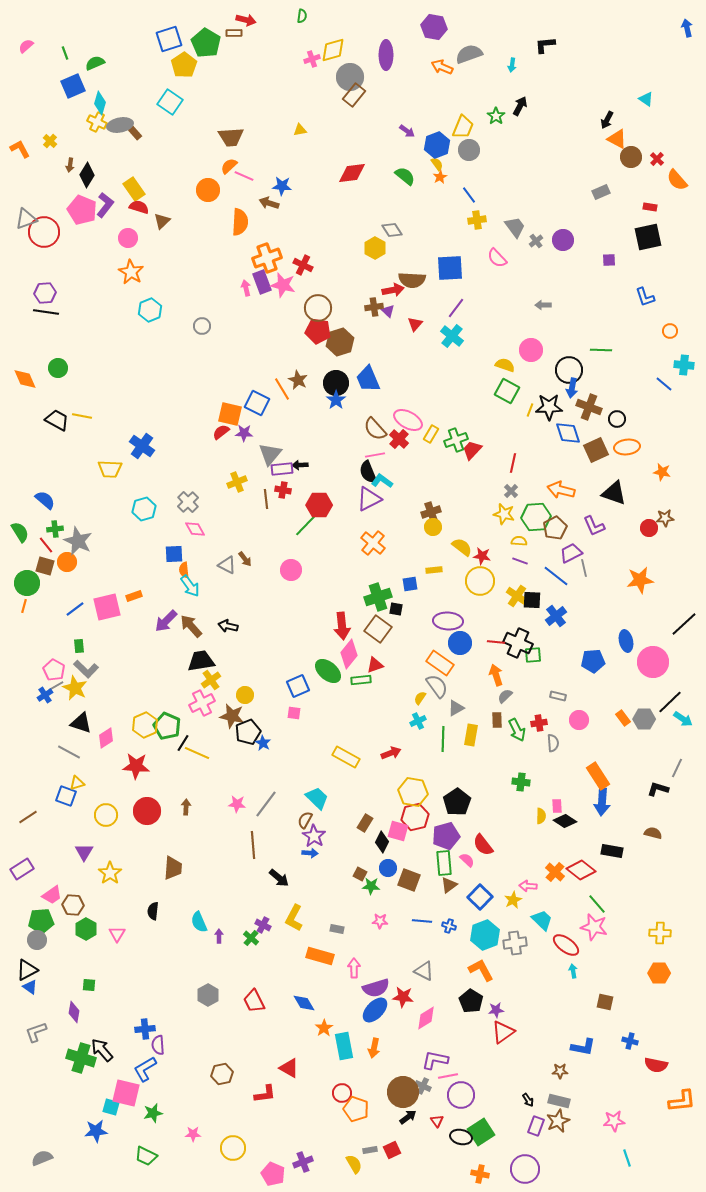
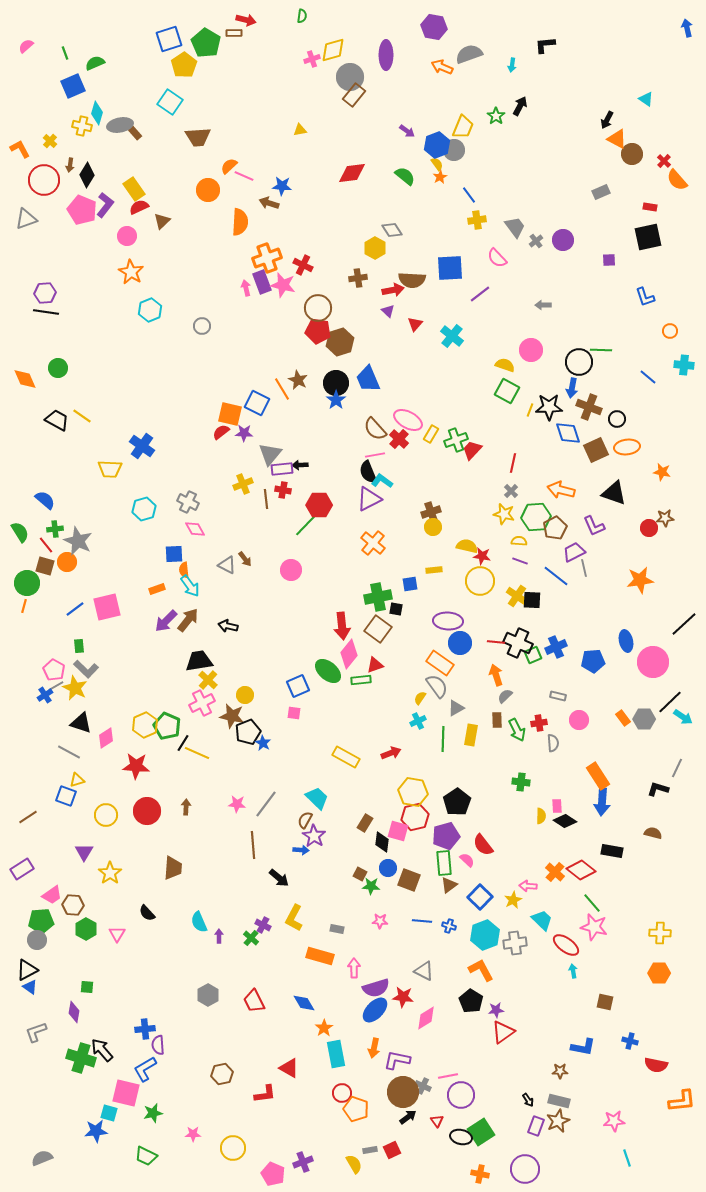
cyan diamond at (100, 103): moved 3 px left, 10 px down
yellow cross at (97, 122): moved 15 px left, 4 px down; rotated 12 degrees counterclockwise
brown trapezoid at (231, 137): moved 33 px left
gray circle at (469, 150): moved 15 px left
brown circle at (631, 157): moved 1 px right, 3 px up
red cross at (657, 159): moved 7 px right, 2 px down
red semicircle at (139, 207): rotated 42 degrees counterclockwise
red circle at (44, 232): moved 52 px up
pink circle at (128, 238): moved 1 px left, 2 px up
brown cross at (374, 307): moved 16 px left, 29 px up
purple line at (456, 308): moved 24 px right, 14 px up; rotated 15 degrees clockwise
black circle at (569, 370): moved 10 px right, 8 px up
blue line at (664, 384): moved 16 px left, 7 px up
yellow line at (82, 416): rotated 24 degrees clockwise
yellow cross at (237, 482): moved 6 px right, 2 px down
gray cross at (188, 502): rotated 20 degrees counterclockwise
yellow semicircle at (462, 547): moved 5 px right, 1 px up; rotated 25 degrees counterclockwise
purple trapezoid at (571, 553): moved 3 px right, 1 px up
orange rectangle at (134, 596): moved 23 px right, 7 px up
green cross at (378, 597): rotated 8 degrees clockwise
blue cross at (556, 616): moved 31 px down; rotated 15 degrees clockwise
brown arrow at (191, 626): moved 3 px left, 6 px up; rotated 80 degrees clockwise
green square at (533, 655): rotated 18 degrees counterclockwise
black trapezoid at (201, 661): moved 2 px left
yellow cross at (211, 680): moved 3 px left; rotated 12 degrees counterclockwise
cyan arrow at (683, 719): moved 2 px up
yellow triangle at (77, 783): moved 3 px up
black diamond at (382, 842): rotated 20 degrees counterclockwise
blue arrow at (310, 853): moved 9 px left, 3 px up
green line at (597, 904): moved 5 px left, 1 px up
black semicircle at (153, 911): moved 6 px left, 2 px down; rotated 48 degrees counterclockwise
green square at (89, 985): moved 2 px left, 2 px down
cyan rectangle at (344, 1046): moved 8 px left, 8 px down
purple L-shape at (435, 1060): moved 38 px left
cyan square at (111, 1107): moved 2 px left, 6 px down
